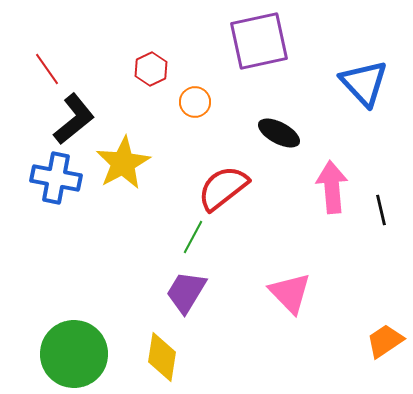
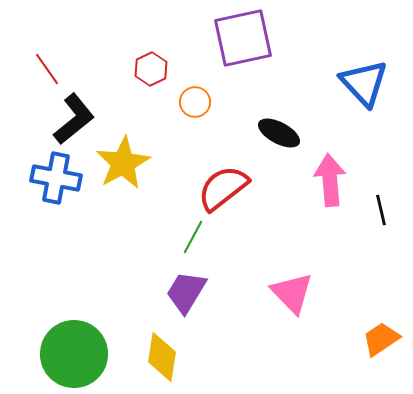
purple square: moved 16 px left, 3 px up
pink arrow: moved 2 px left, 7 px up
pink triangle: moved 2 px right
orange trapezoid: moved 4 px left, 2 px up
